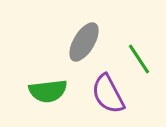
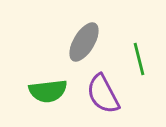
green line: rotated 20 degrees clockwise
purple semicircle: moved 5 px left
